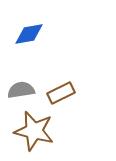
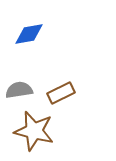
gray semicircle: moved 2 px left
